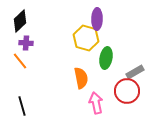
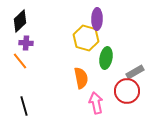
black line: moved 2 px right
